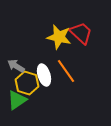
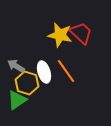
yellow star: moved 1 px right, 2 px up
white ellipse: moved 3 px up
